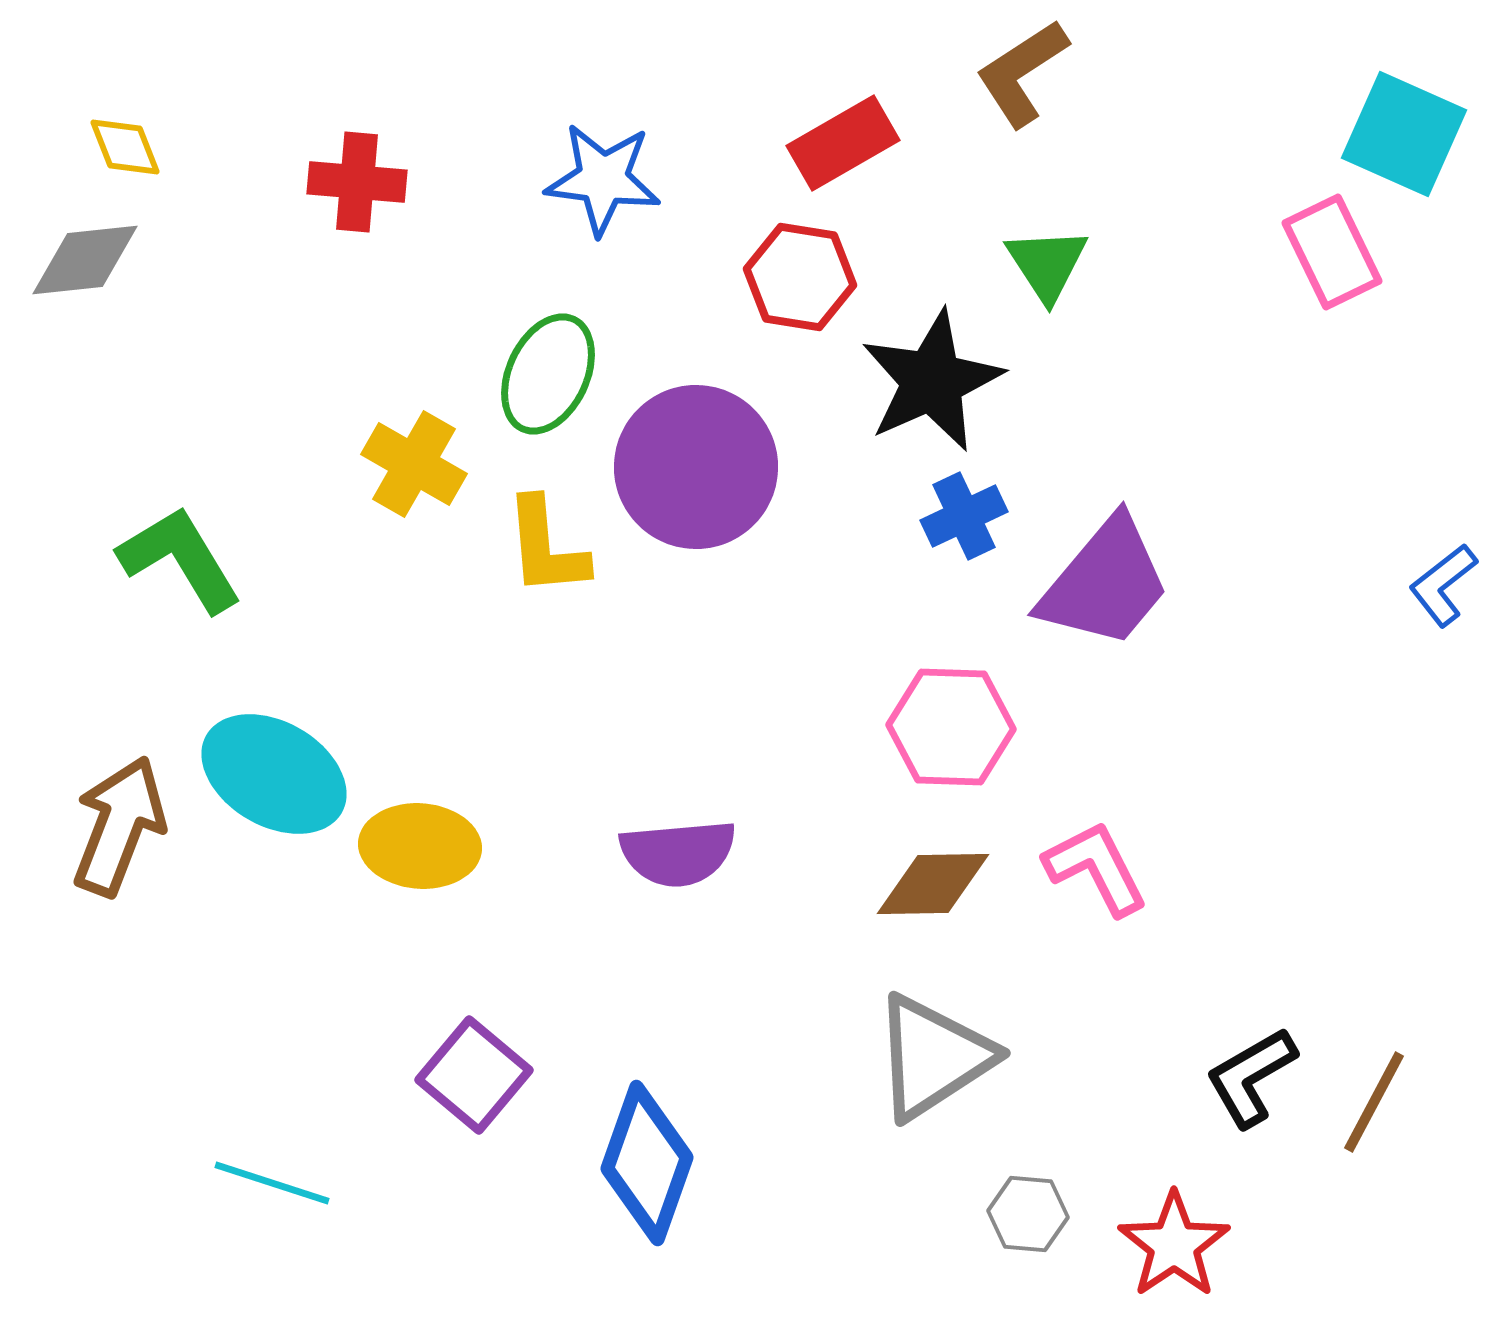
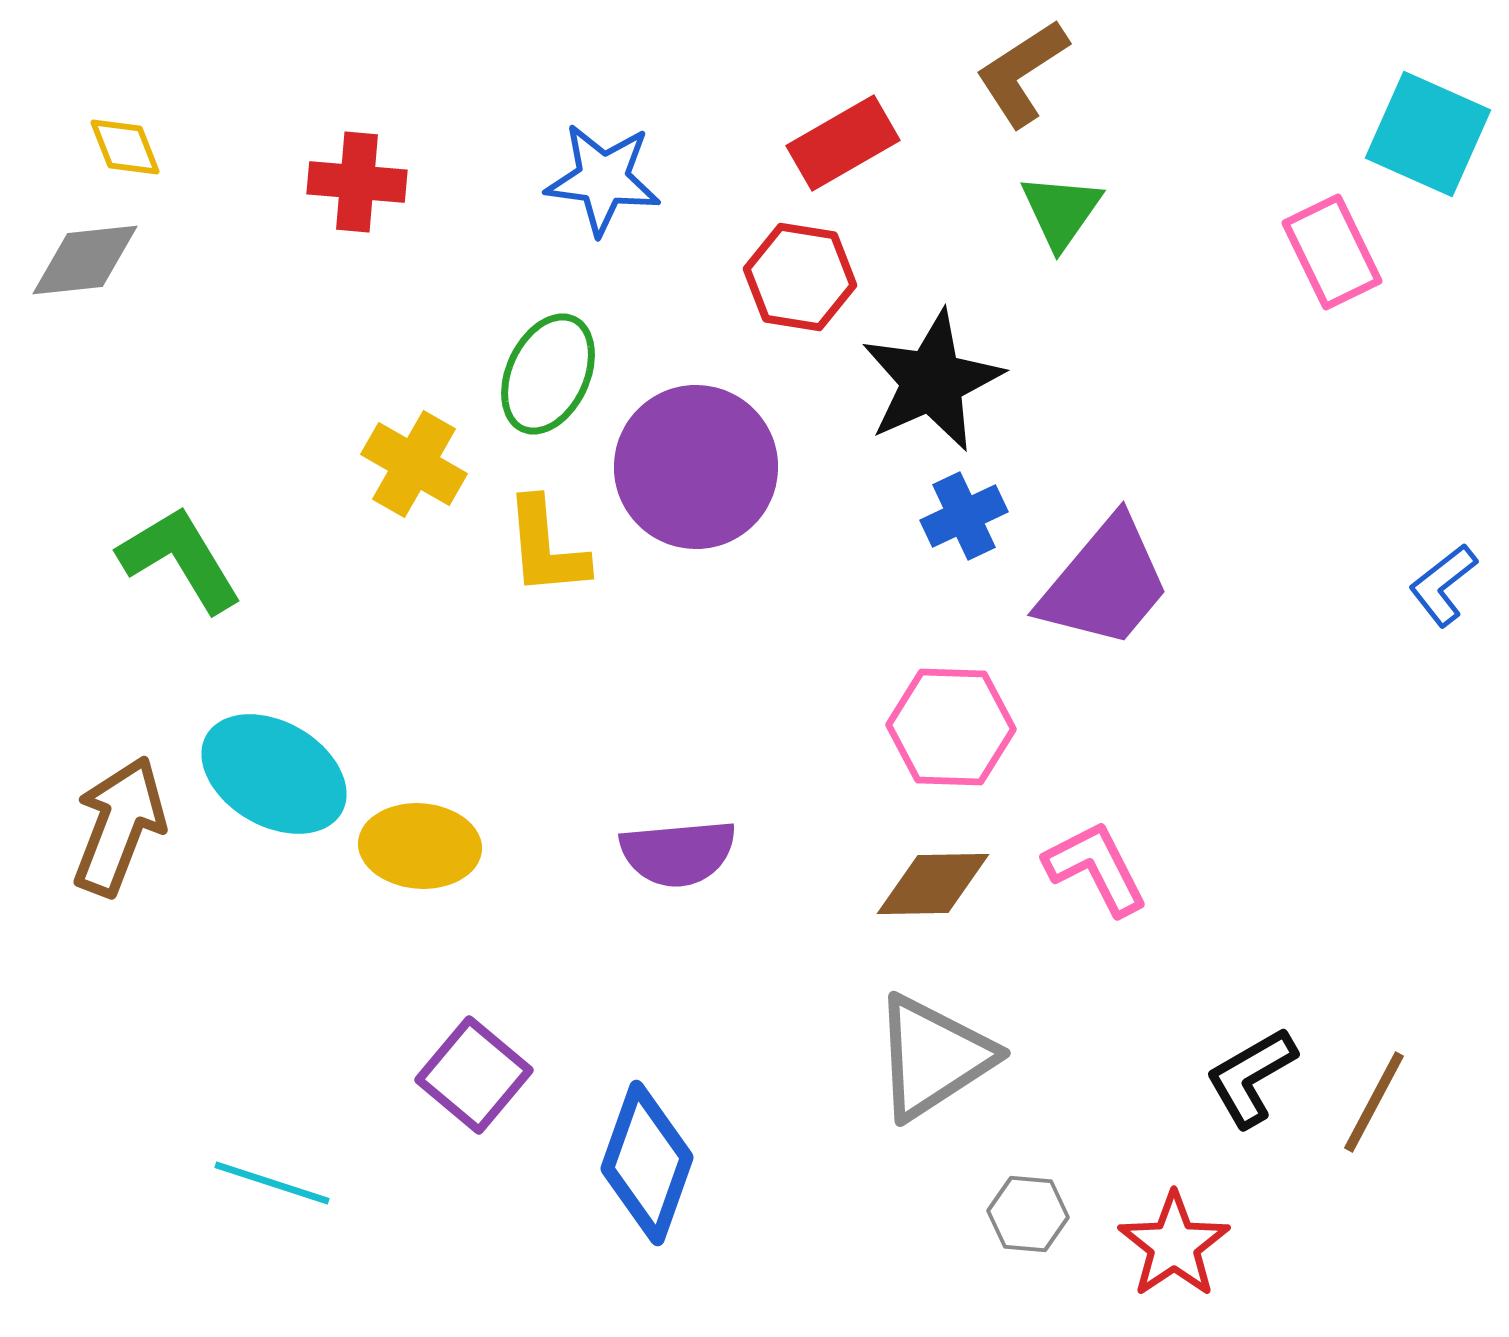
cyan square: moved 24 px right
green triangle: moved 14 px right, 53 px up; rotated 8 degrees clockwise
